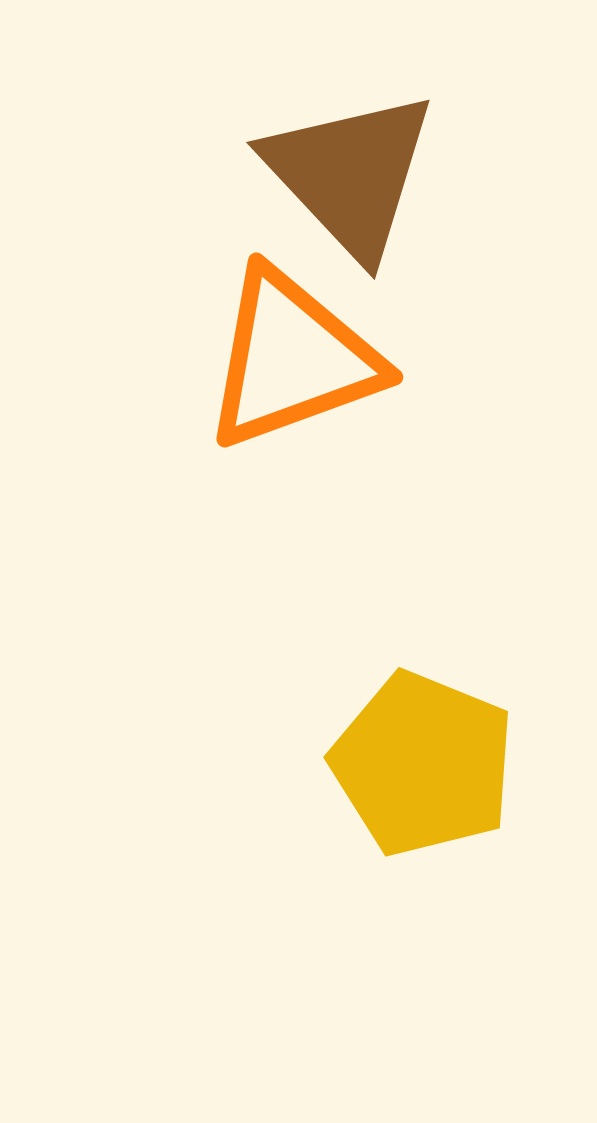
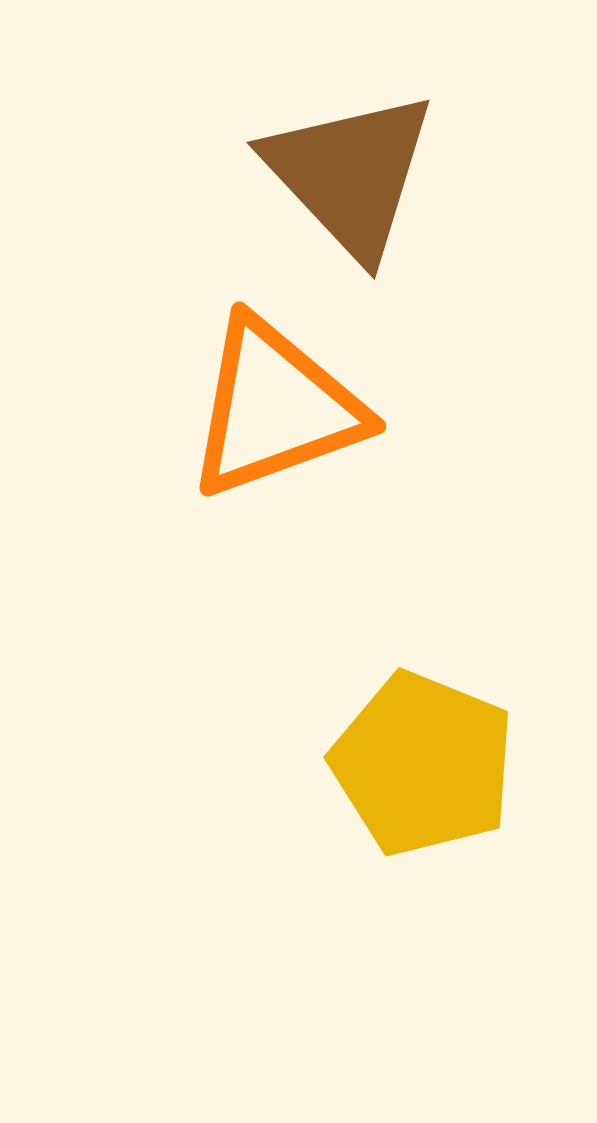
orange triangle: moved 17 px left, 49 px down
